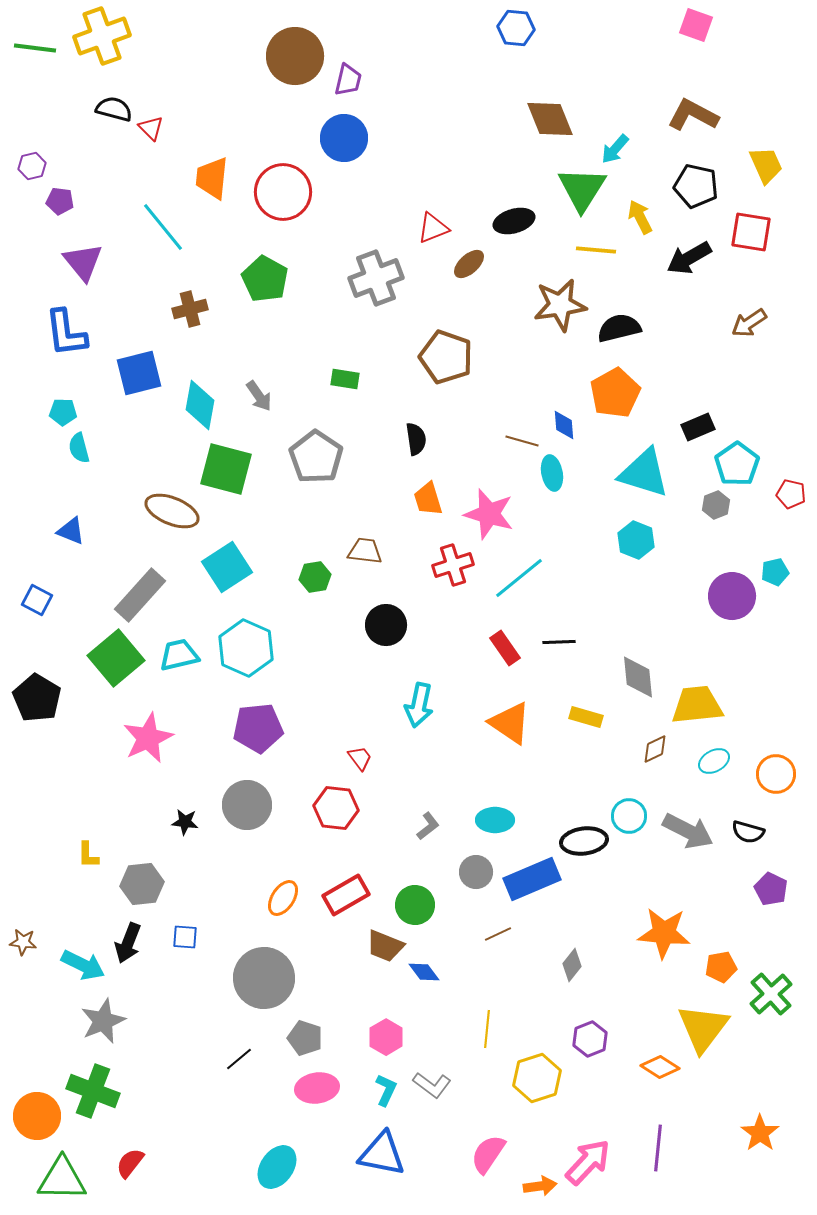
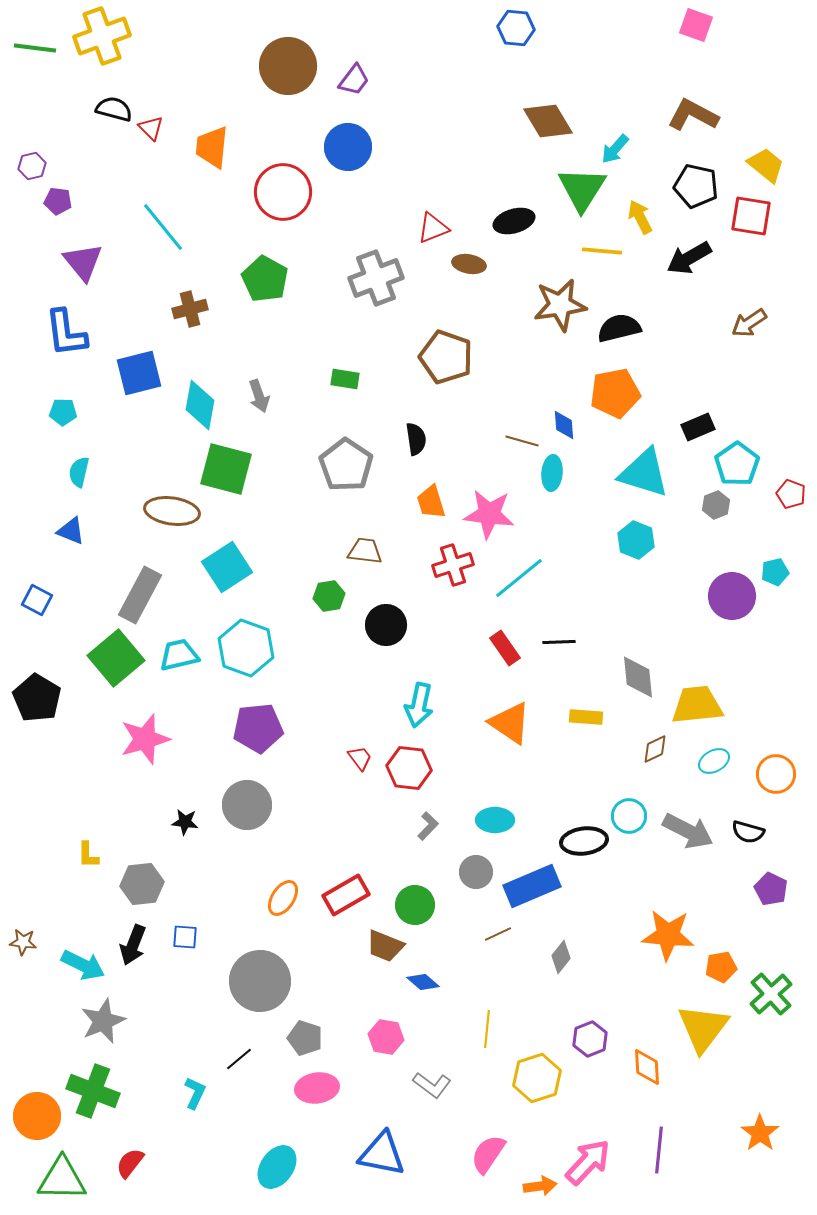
brown circle at (295, 56): moved 7 px left, 10 px down
purple trapezoid at (348, 80): moved 6 px right; rotated 24 degrees clockwise
brown diamond at (550, 119): moved 2 px left, 2 px down; rotated 9 degrees counterclockwise
blue circle at (344, 138): moved 4 px right, 9 px down
yellow trapezoid at (766, 165): rotated 27 degrees counterclockwise
orange trapezoid at (212, 178): moved 31 px up
purple pentagon at (60, 201): moved 2 px left
red square at (751, 232): moved 16 px up
yellow line at (596, 250): moved 6 px right, 1 px down
brown ellipse at (469, 264): rotated 52 degrees clockwise
orange pentagon at (615, 393): rotated 18 degrees clockwise
gray arrow at (259, 396): rotated 16 degrees clockwise
cyan semicircle at (79, 448): moved 24 px down; rotated 28 degrees clockwise
gray pentagon at (316, 457): moved 30 px right, 8 px down
cyan ellipse at (552, 473): rotated 16 degrees clockwise
red pentagon at (791, 494): rotated 8 degrees clockwise
orange trapezoid at (428, 499): moved 3 px right, 3 px down
brown ellipse at (172, 511): rotated 14 degrees counterclockwise
pink star at (489, 514): rotated 9 degrees counterclockwise
green hexagon at (315, 577): moved 14 px right, 19 px down
gray rectangle at (140, 595): rotated 14 degrees counterclockwise
cyan hexagon at (246, 648): rotated 4 degrees counterclockwise
yellow rectangle at (586, 717): rotated 12 degrees counterclockwise
pink star at (148, 738): moved 3 px left, 1 px down; rotated 9 degrees clockwise
red hexagon at (336, 808): moved 73 px right, 40 px up
gray L-shape at (428, 826): rotated 8 degrees counterclockwise
blue rectangle at (532, 879): moved 7 px down
orange star at (664, 933): moved 4 px right, 2 px down
black arrow at (128, 943): moved 5 px right, 2 px down
gray diamond at (572, 965): moved 11 px left, 8 px up
blue diamond at (424, 972): moved 1 px left, 10 px down; rotated 12 degrees counterclockwise
gray circle at (264, 978): moved 4 px left, 3 px down
pink hexagon at (386, 1037): rotated 20 degrees counterclockwise
orange diamond at (660, 1067): moved 13 px left; rotated 54 degrees clockwise
cyan L-shape at (386, 1090): moved 191 px left, 3 px down
purple line at (658, 1148): moved 1 px right, 2 px down
